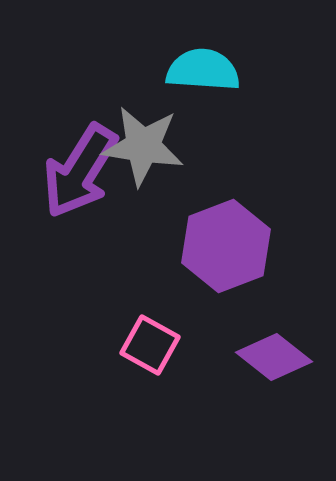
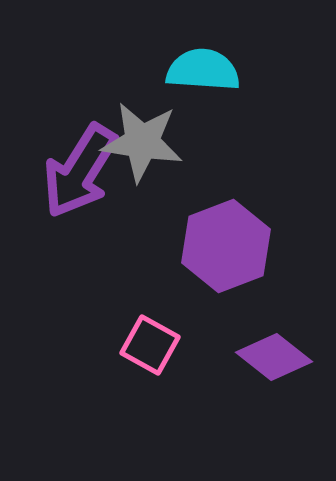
gray star: moved 1 px left, 4 px up
